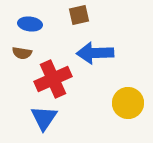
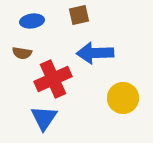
blue ellipse: moved 2 px right, 3 px up; rotated 15 degrees counterclockwise
yellow circle: moved 5 px left, 5 px up
